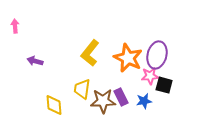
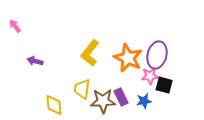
pink arrow: rotated 32 degrees counterclockwise
